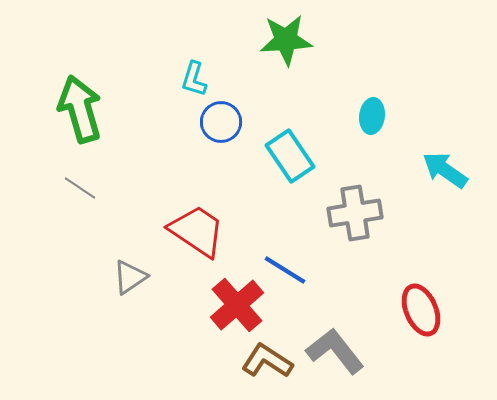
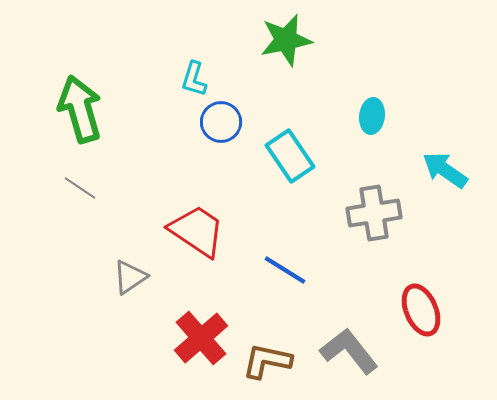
green star: rotated 8 degrees counterclockwise
gray cross: moved 19 px right
red cross: moved 36 px left, 33 px down
gray L-shape: moved 14 px right
brown L-shape: rotated 21 degrees counterclockwise
